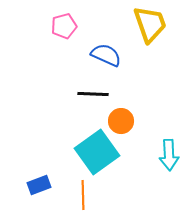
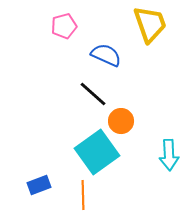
black line: rotated 40 degrees clockwise
